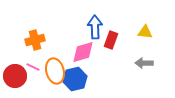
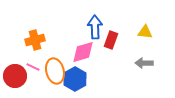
blue hexagon: rotated 15 degrees counterclockwise
